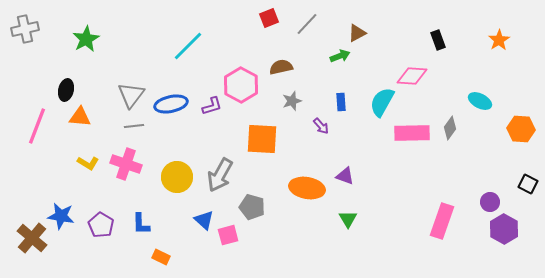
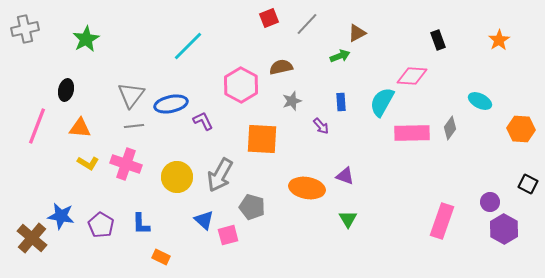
purple L-shape at (212, 106): moved 9 px left, 15 px down; rotated 100 degrees counterclockwise
orange triangle at (80, 117): moved 11 px down
